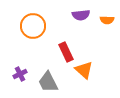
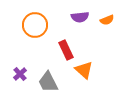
purple semicircle: moved 1 px left, 2 px down
orange semicircle: rotated 24 degrees counterclockwise
orange circle: moved 2 px right, 1 px up
red rectangle: moved 2 px up
purple cross: rotated 16 degrees counterclockwise
